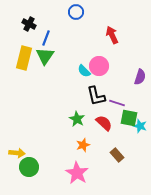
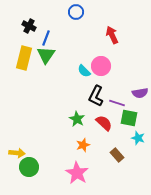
black cross: moved 2 px down
green triangle: moved 1 px right, 1 px up
pink circle: moved 2 px right
purple semicircle: moved 16 px down; rotated 63 degrees clockwise
black L-shape: rotated 40 degrees clockwise
cyan star: moved 2 px left, 12 px down
